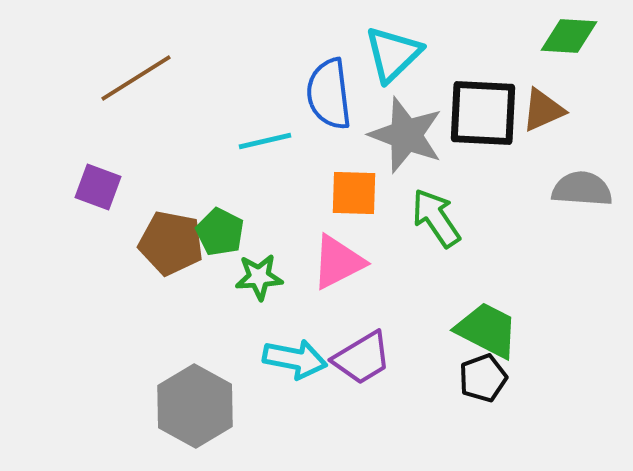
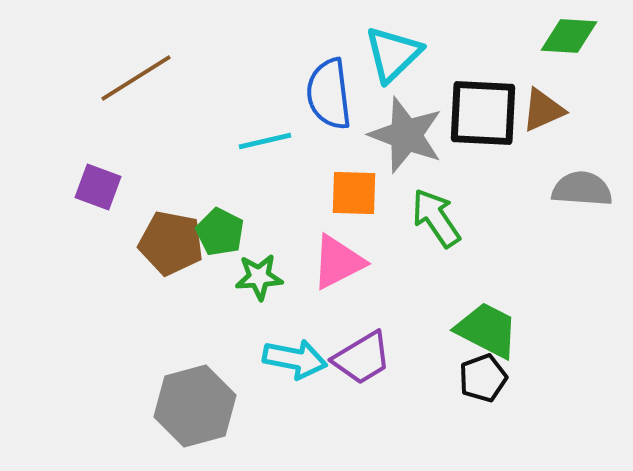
gray hexagon: rotated 16 degrees clockwise
